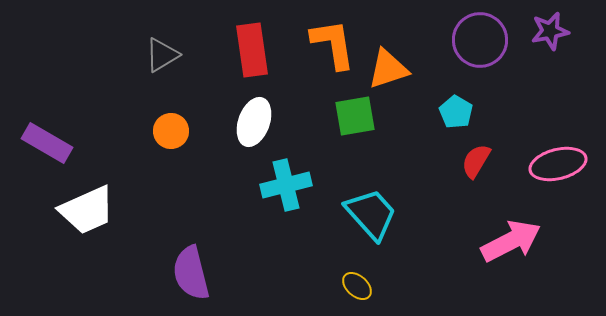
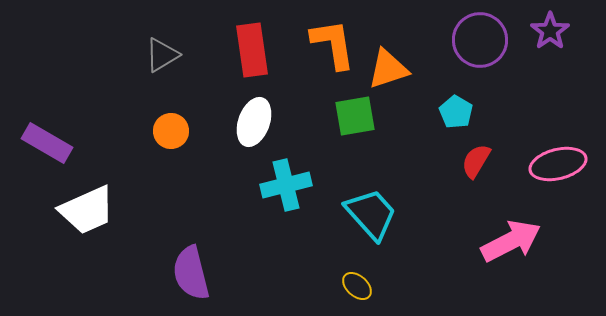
purple star: rotated 24 degrees counterclockwise
